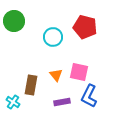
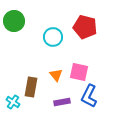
brown rectangle: moved 2 px down
